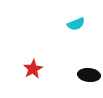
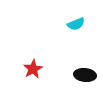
black ellipse: moved 4 px left
